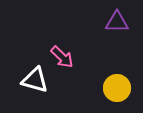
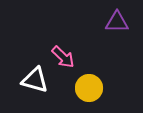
pink arrow: moved 1 px right
yellow circle: moved 28 px left
